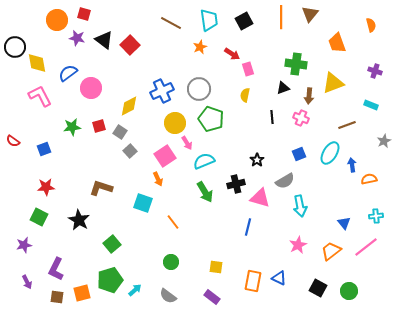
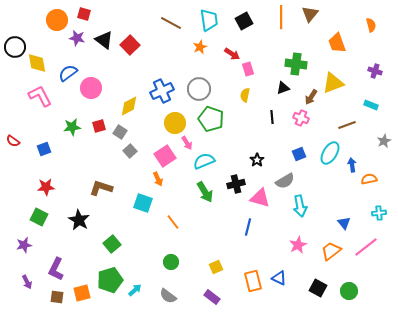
brown arrow at (309, 96): moved 2 px right, 1 px down; rotated 28 degrees clockwise
cyan cross at (376, 216): moved 3 px right, 3 px up
yellow square at (216, 267): rotated 32 degrees counterclockwise
orange rectangle at (253, 281): rotated 25 degrees counterclockwise
